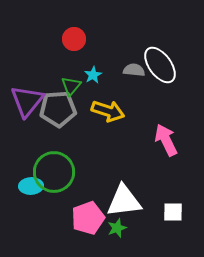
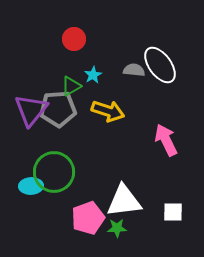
green triangle: rotated 20 degrees clockwise
purple triangle: moved 4 px right, 9 px down
green star: rotated 18 degrees clockwise
